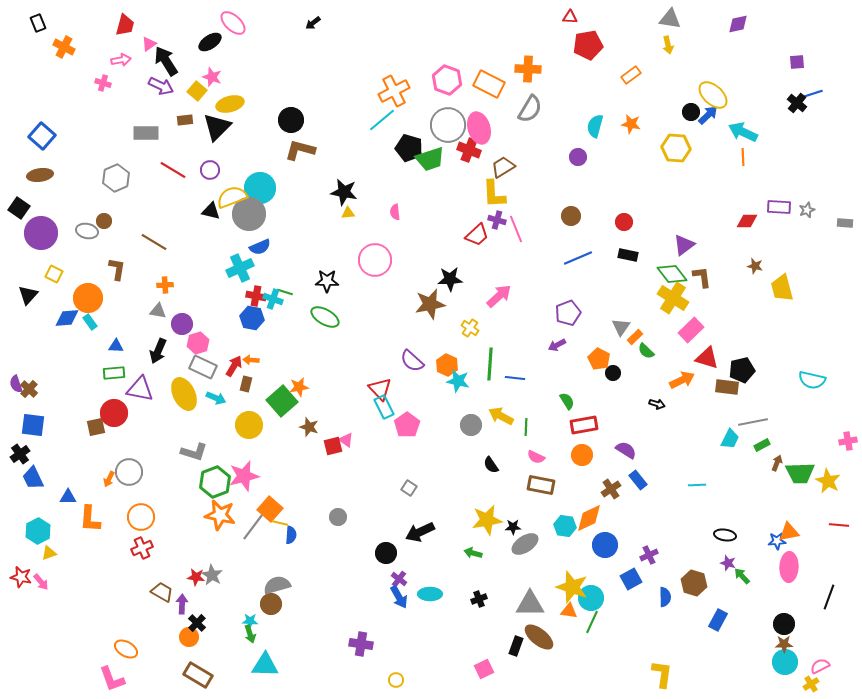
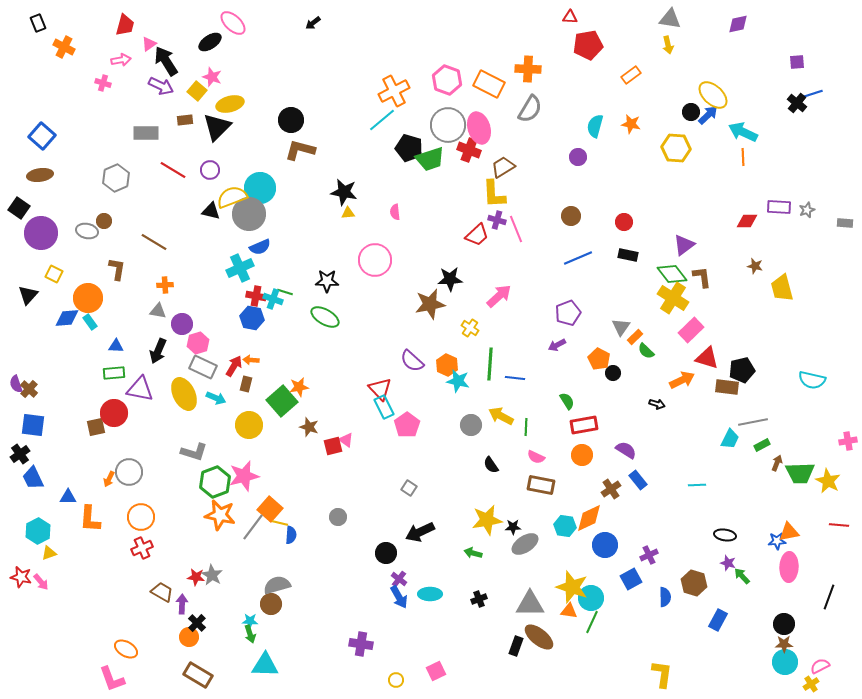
pink square at (484, 669): moved 48 px left, 2 px down
